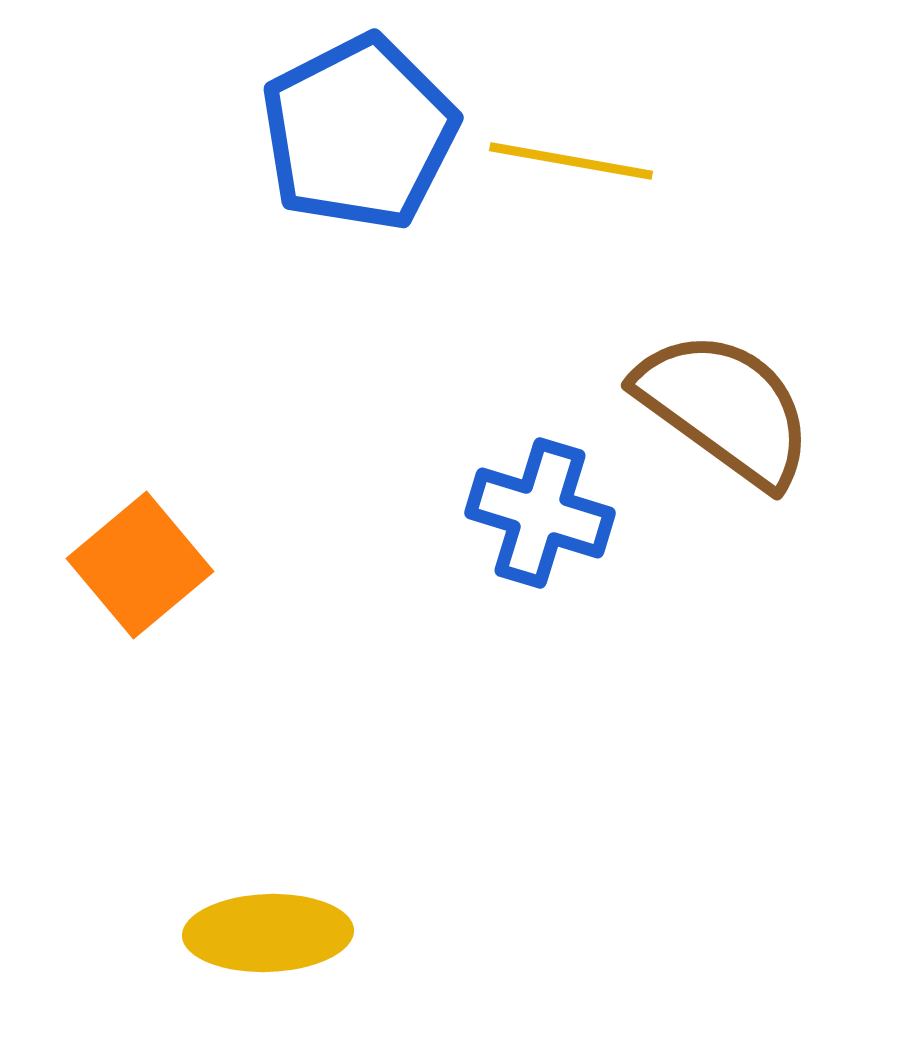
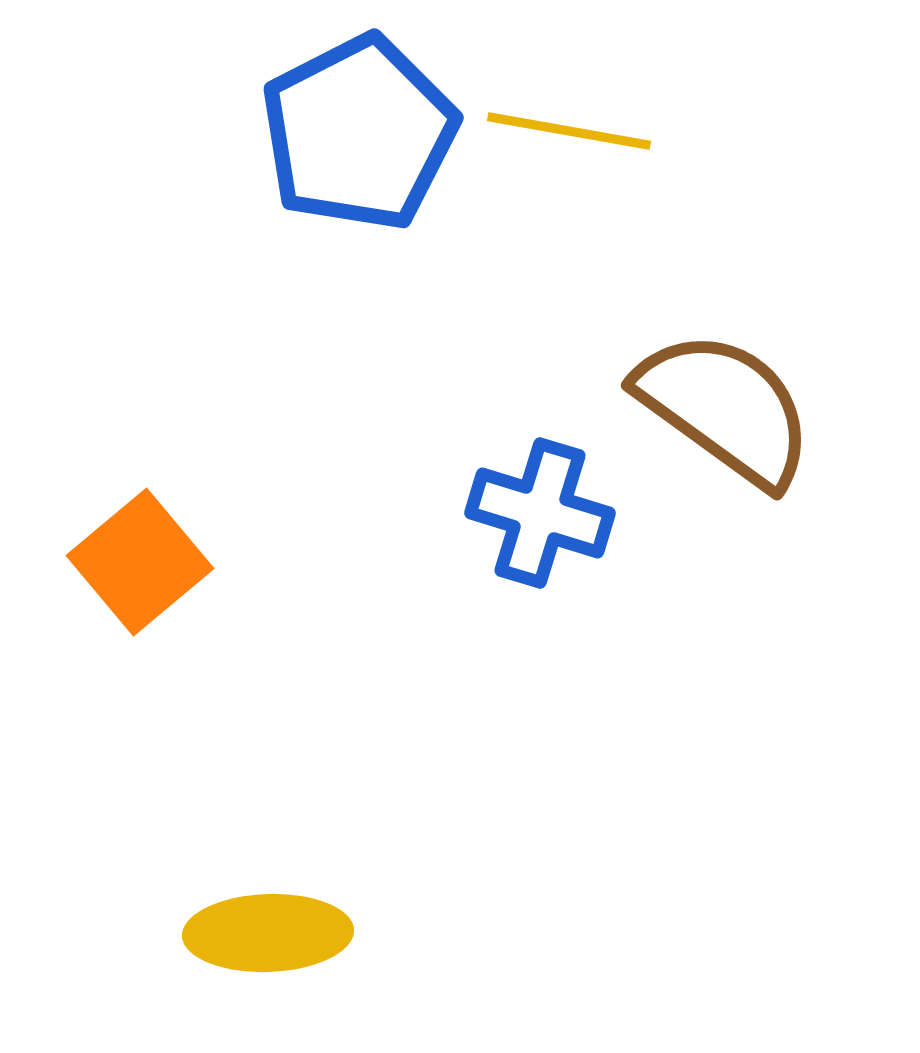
yellow line: moved 2 px left, 30 px up
orange square: moved 3 px up
